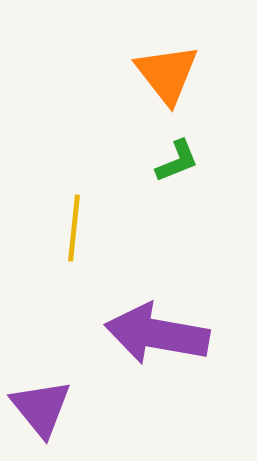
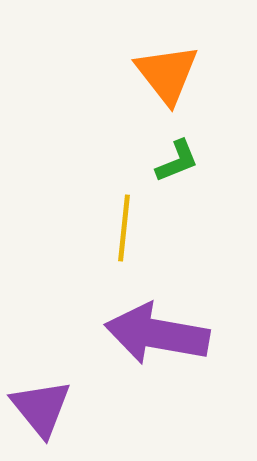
yellow line: moved 50 px right
